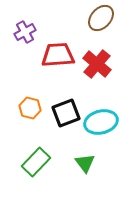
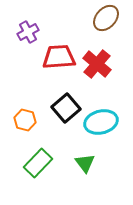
brown ellipse: moved 5 px right
purple cross: moved 3 px right
red trapezoid: moved 1 px right, 2 px down
orange hexagon: moved 5 px left, 12 px down
black square: moved 5 px up; rotated 20 degrees counterclockwise
green rectangle: moved 2 px right, 1 px down
